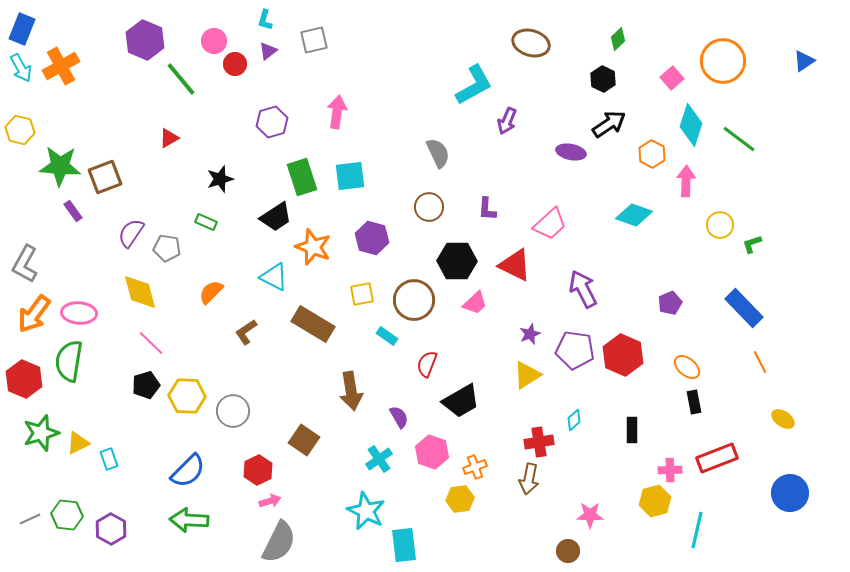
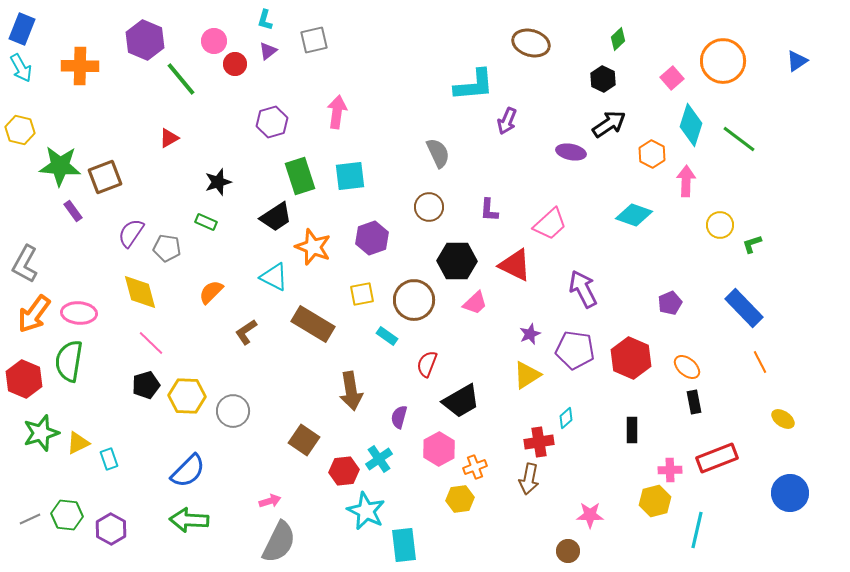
blue triangle at (804, 61): moved 7 px left
orange cross at (61, 66): moved 19 px right; rotated 30 degrees clockwise
cyan L-shape at (474, 85): rotated 24 degrees clockwise
green rectangle at (302, 177): moved 2 px left, 1 px up
black star at (220, 179): moved 2 px left, 3 px down
purple L-shape at (487, 209): moved 2 px right, 1 px down
purple hexagon at (372, 238): rotated 24 degrees clockwise
red hexagon at (623, 355): moved 8 px right, 3 px down
purple semicircle at (399, 417): rotated 135 degrees counterclockwise
cyan diamond at (574, 420): moved 8 px left, 2 px up
pink hexagon at (432, 452): moved 7 px right, 3 px up; rotated 12 degrees clockwise
red hexagon at (258, 470): moved 86 px right, 1 px down; rotated 20 degrees clockwise
